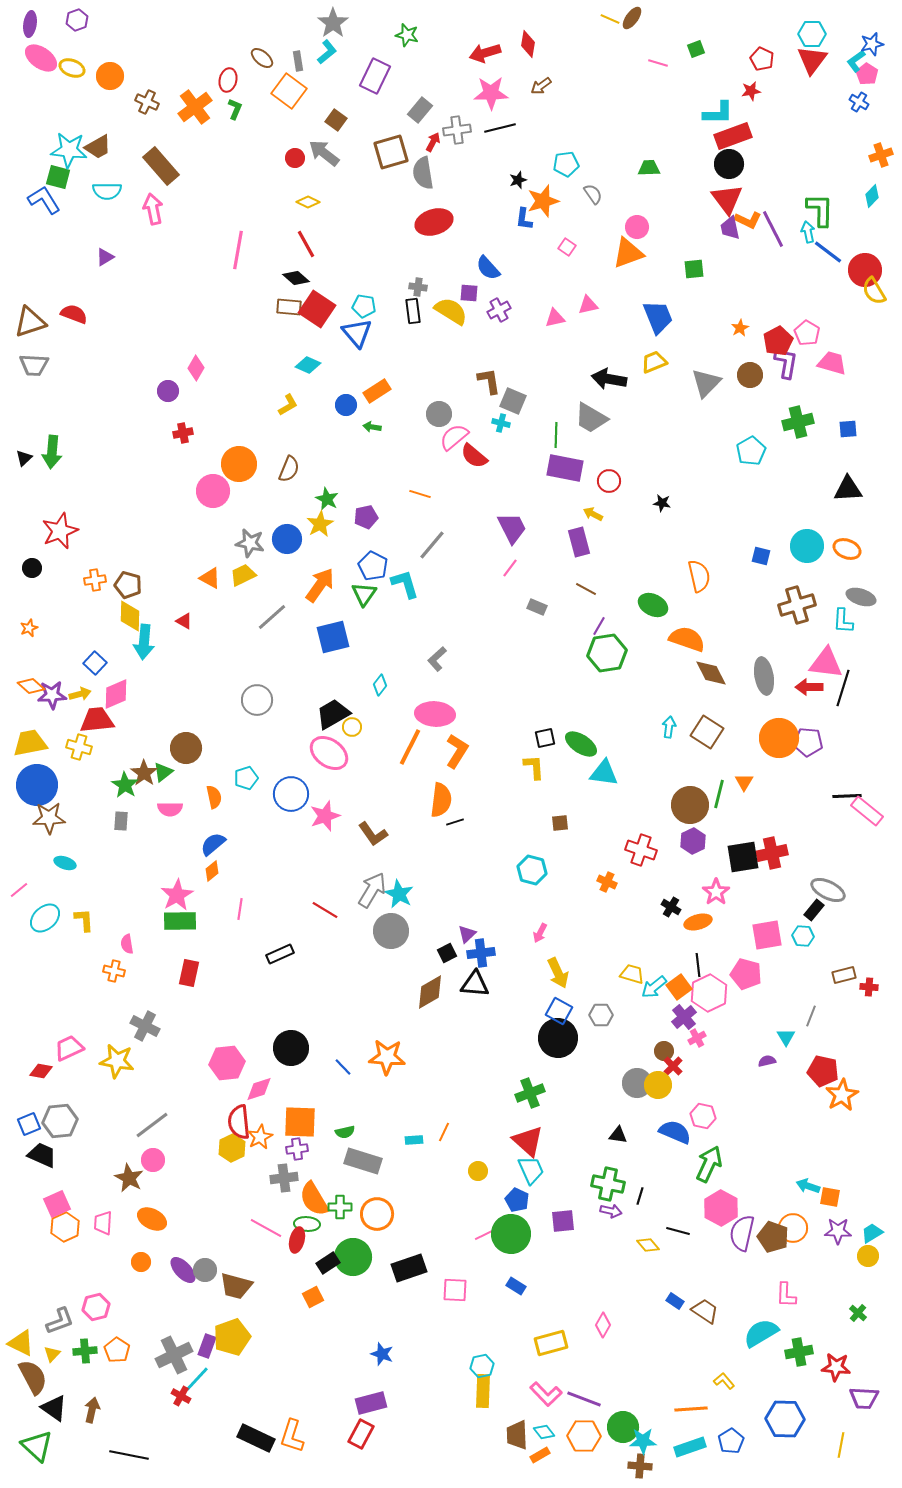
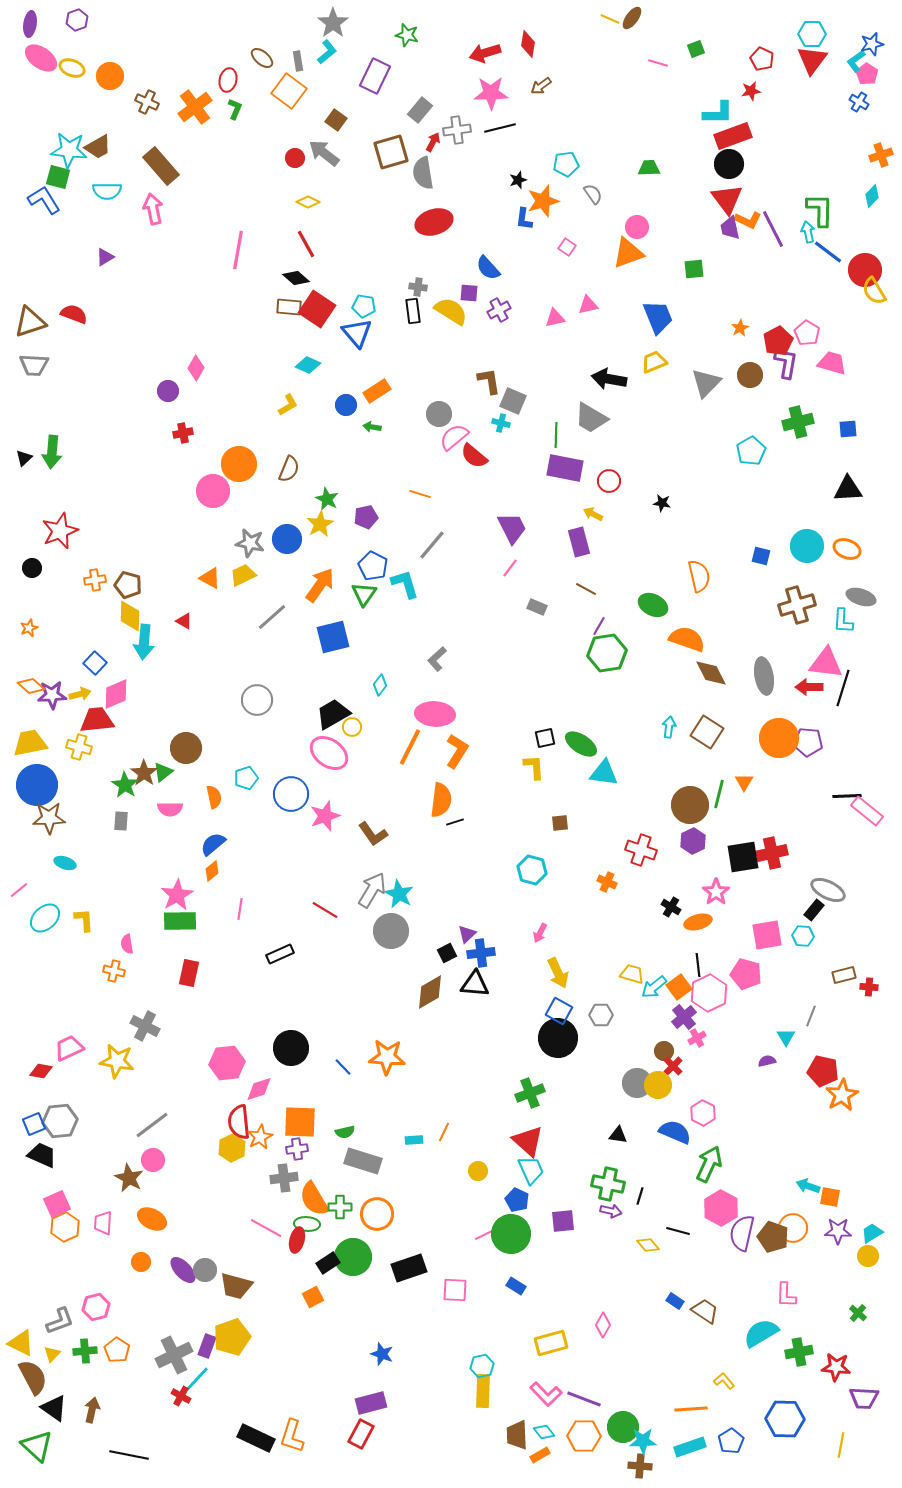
pink hexagon at (703, 1116): moved 3 px up; rotated 15 degrees clockwise
blue square at (29, 1124): moved 5 px right
